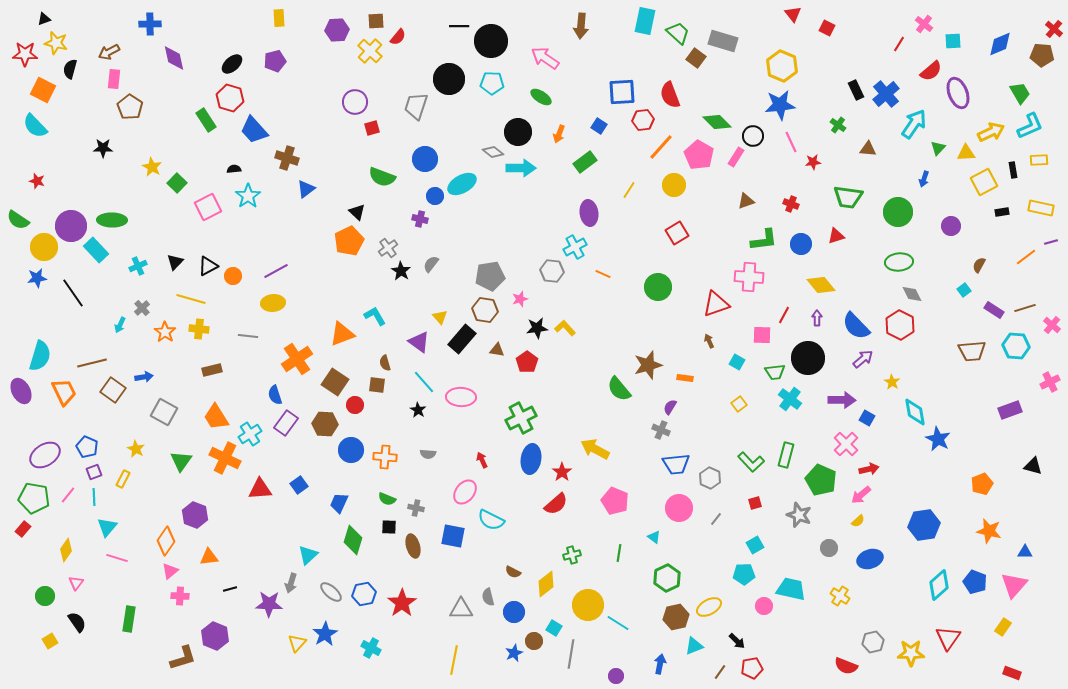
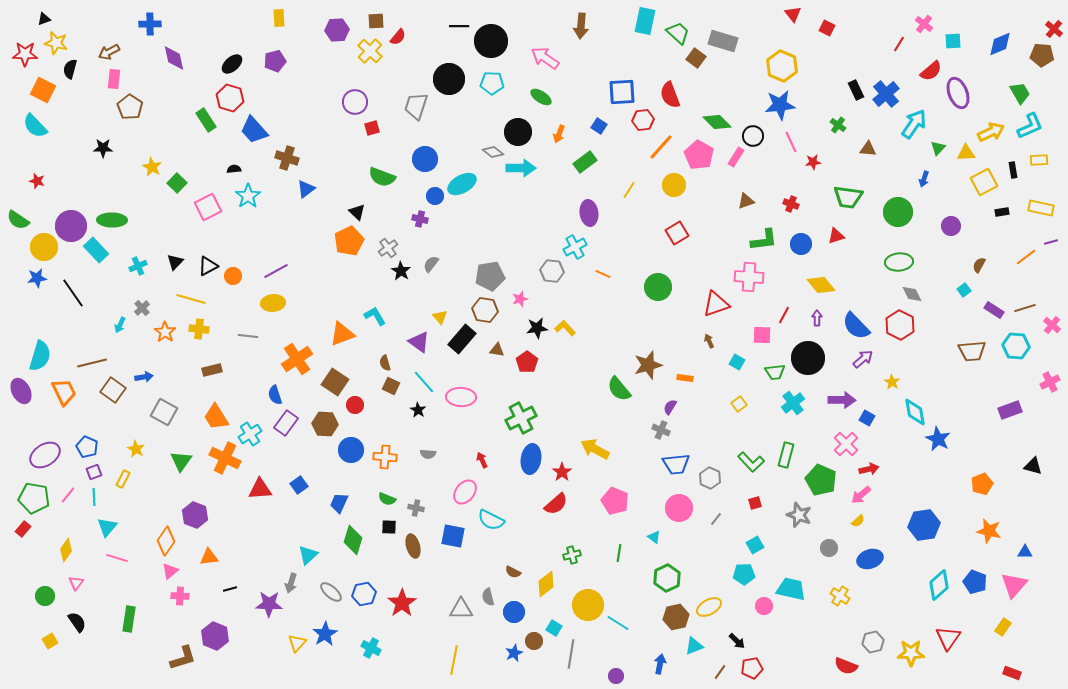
brown square at (377, 385): moved 14 px right, 1 px down; rotated 18 degrees clockwise
cyan cross at (790, 399): moved 3 px right, 4 px down; rotated 15 degrees clockwise
